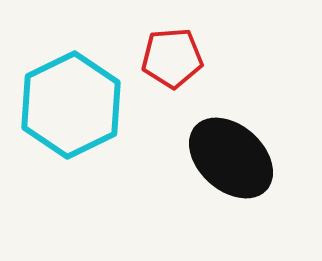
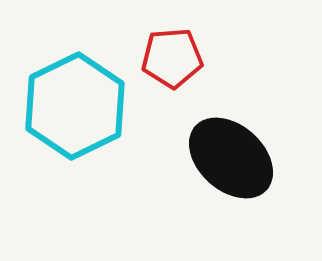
cyan hexagon: moved 4 px right, 1 px down
